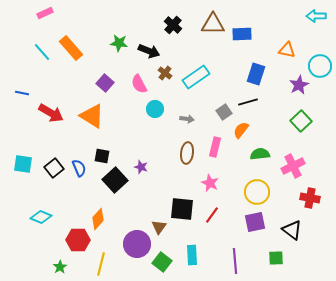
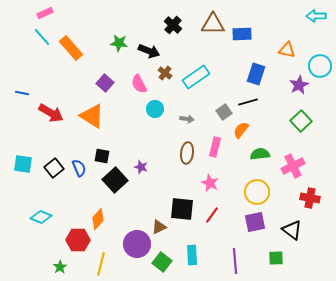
cyan line at (42, 52): moved 15 px up
brown triangle at (159, 227): rotated 28 degrees clockwise
